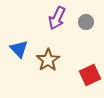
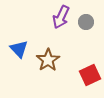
purple arrow: moved 4 px right, 1 px up
